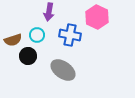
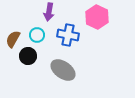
blue cross: moved 2 px left
brown semicircle: moved 1 px up; rotated 138 degrees clockwise
